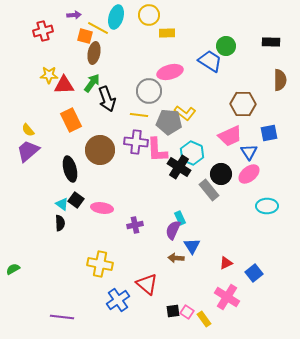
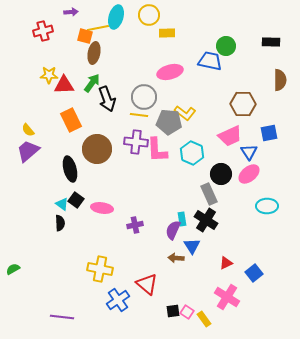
purple arrow at (74, 15): moved 3 px left, 3 px up
yellow line at (98, 28): rotated 40 degrees counterclockwise
blue trapezoid at (210, 61): rotated 20 degrees counterclockwise
gray circle at (149, 91): moved 5 px left, 6 px down
brown circle at (100, 150): moved 3 px left, 1 px up
black cross at (179, 167): moved 27 px right, 53 px down
gray rectangle at (209, 190): moved 4 px down; rotated 15 degrees clockwise
cyan rectangle at (180, 218): moved 2 px right, 1 px down; rotated 16 degrees clockwise
yellow cross at (100, 264): moved 5 px down
